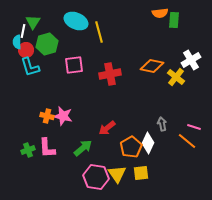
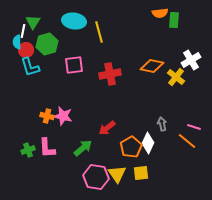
cyan ellipse: moved 2 px left; rotated 15 degrees counterclockwise
